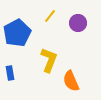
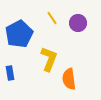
yellow line: moved 2 px right, 2 px down; rotated 72 degrees counterclockwise
blue pentagon: moved 2 px right, 1 px down
yellow L-shape: moved 1 px up
orange semicircle: moved 2 px left, 2 px up; rotated 15 degrees clockwise
